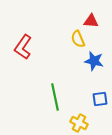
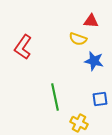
yellow semicircle: rotated 48 degrees counterclockwise
